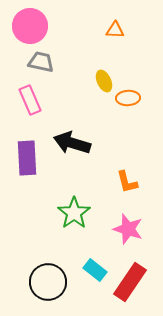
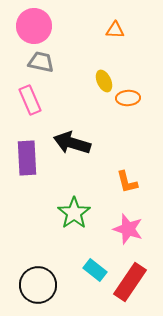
pink circle: moved 4 px right
black circle: moved 10 px left, 3 px down
